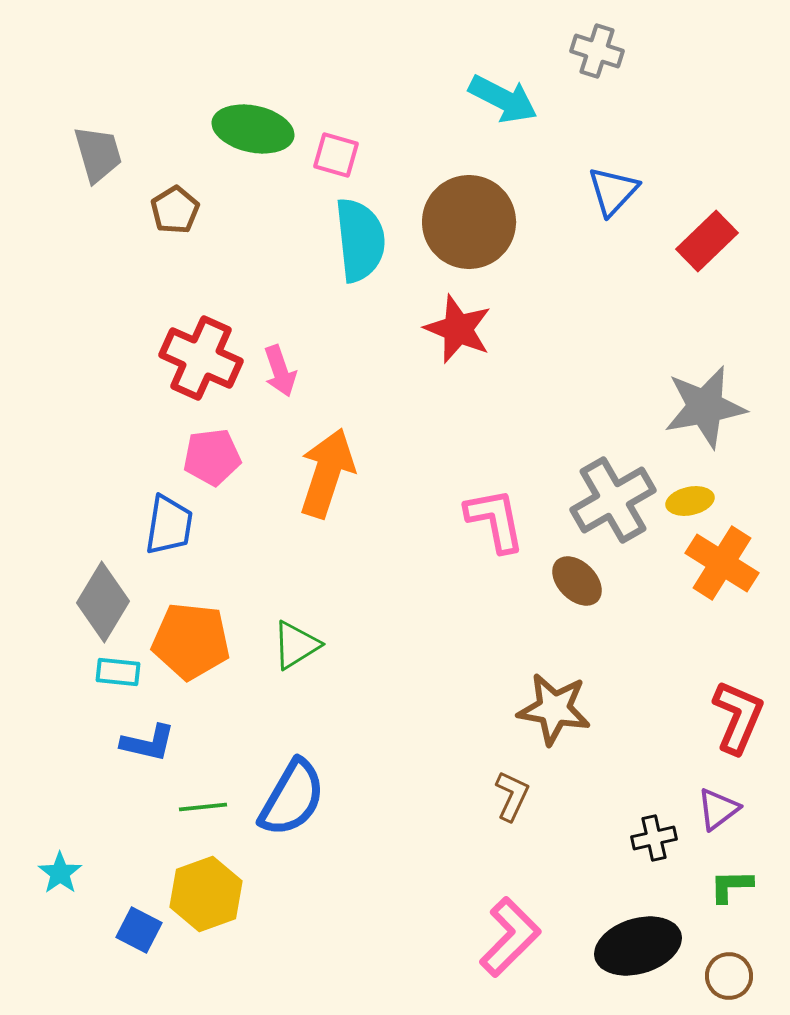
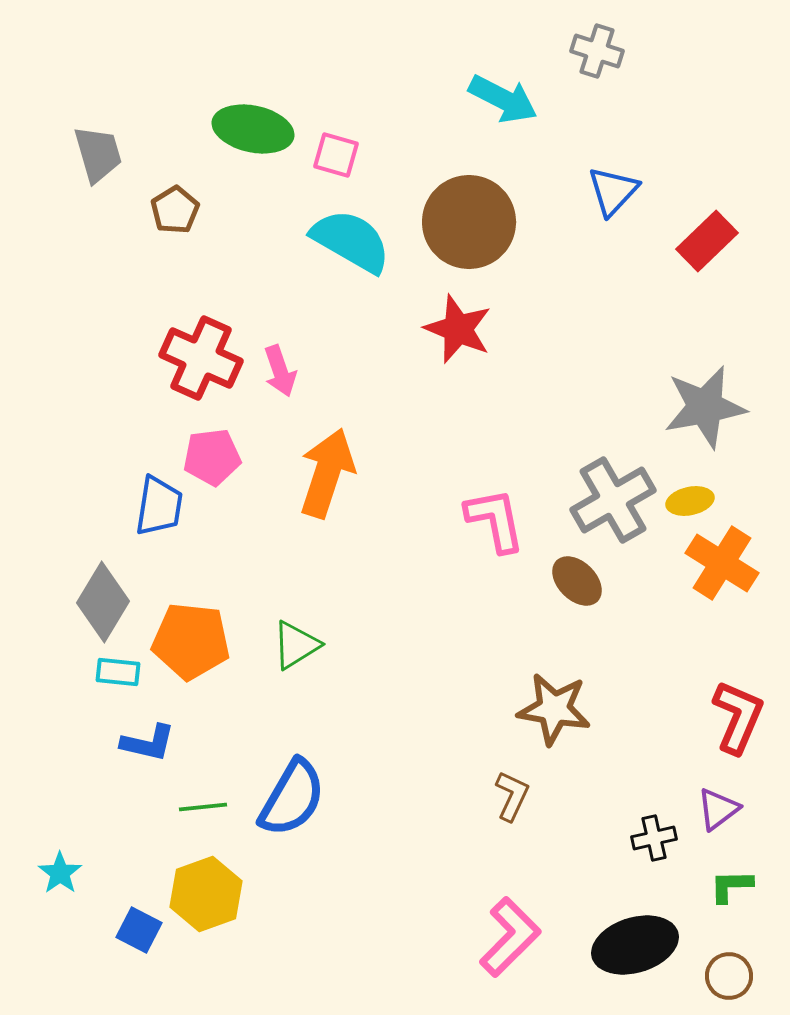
cyan semicircle at (360, 240): moved 9 px left, 1 px down; rotated 54 degrees counterclockwise
blue trapezoid at (169, 525): moved 10 px left, 19 px up
black ellipse at (638, 946): moved 3 px left, 1 px up
